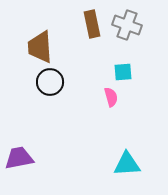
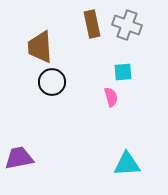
black circle: moved 2 px right
